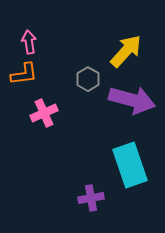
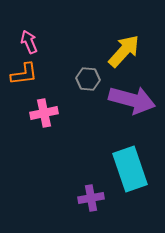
pink arrow: rotated 15 degrees counterclockwise
yellow arrow: moved 2 px left
gray hexagon: rotated 25 degrees counterclockwise
pink cross: rotated 12 degrees clockwise
cyan rectangle: moved 4 px down
